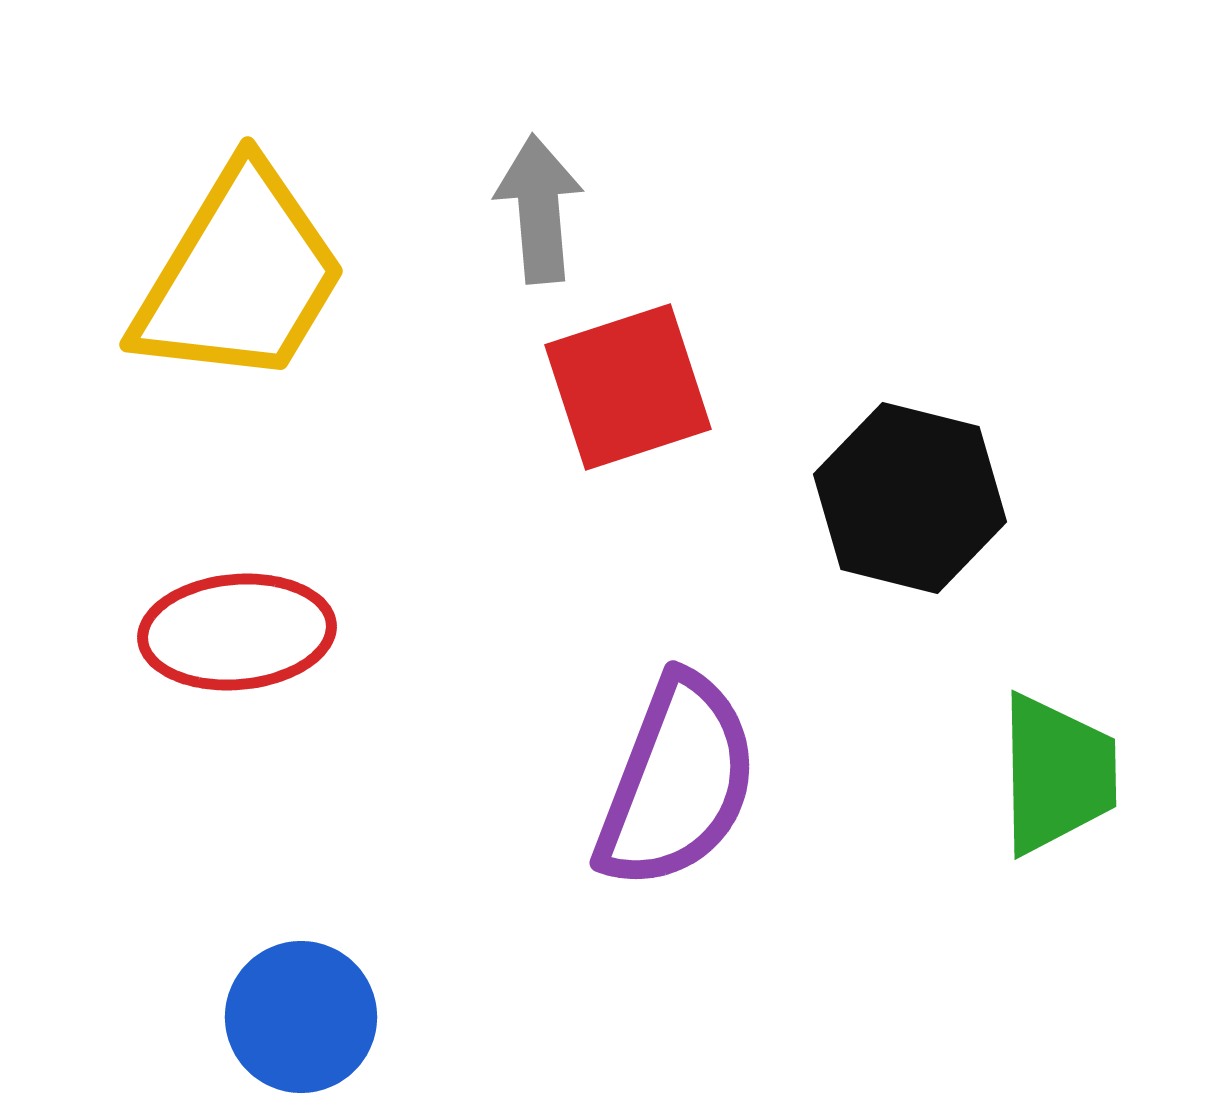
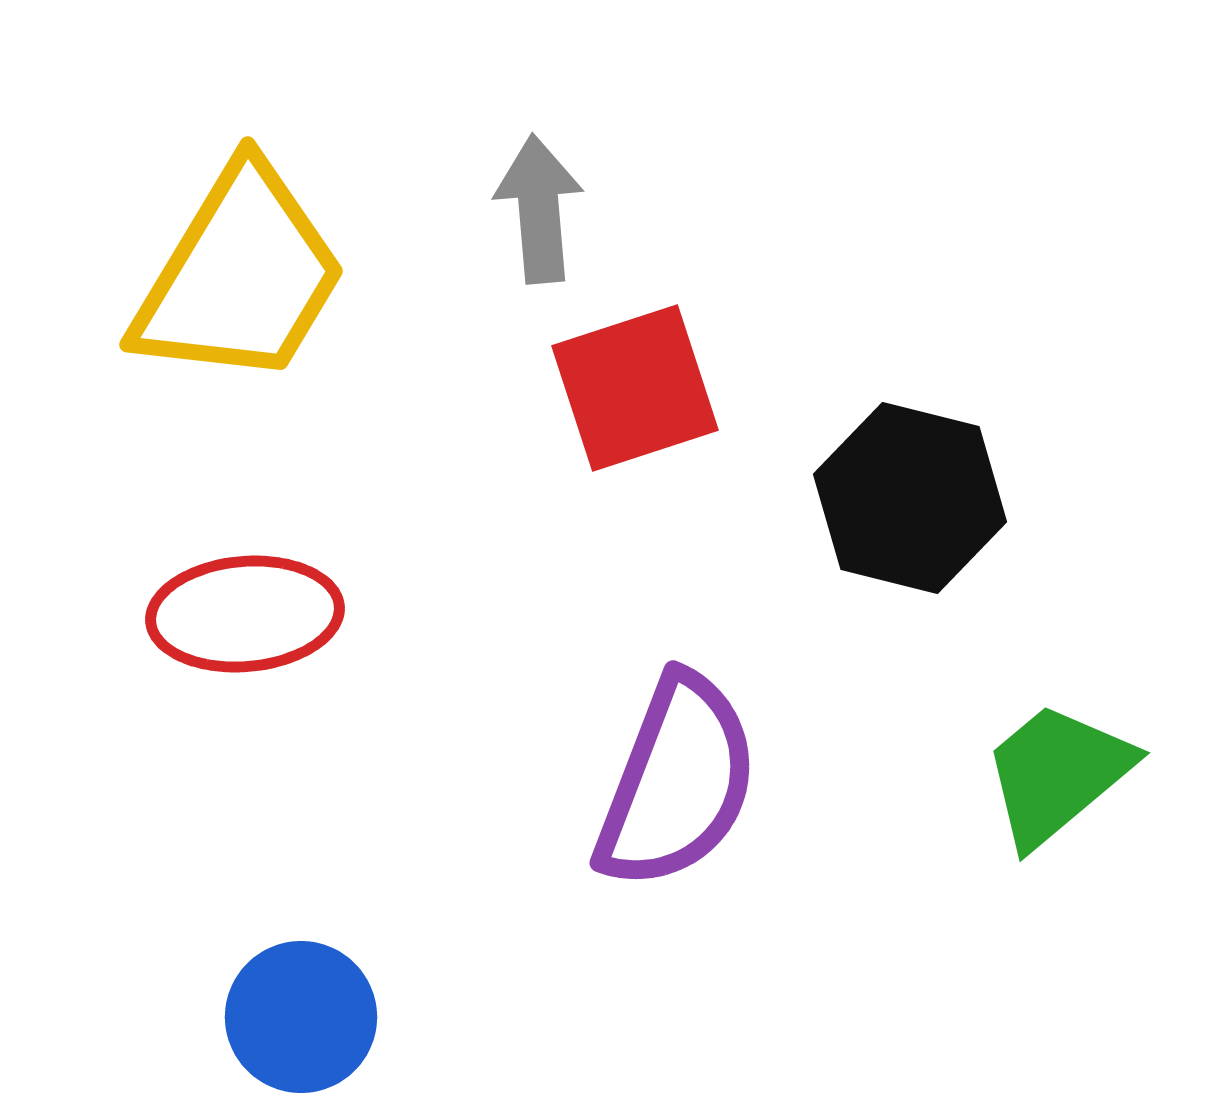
red square: moved 7 px right, 1 px down
red ellipse: moved 8 px right, 18 px up
green trapezoid: rotated 129 degrees counterclockwise
